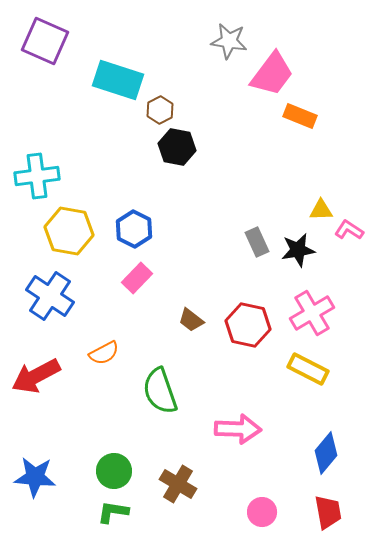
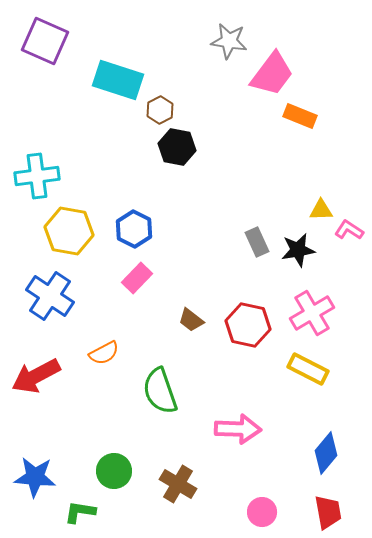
green L-shape: moved 33 px left
